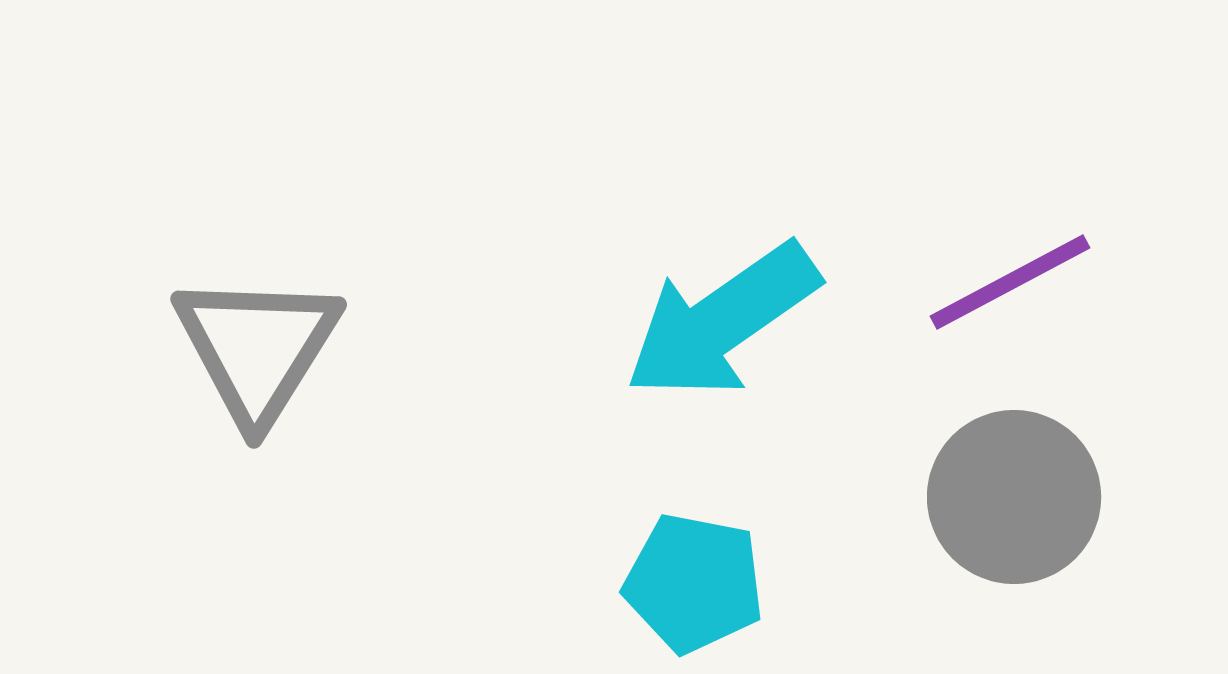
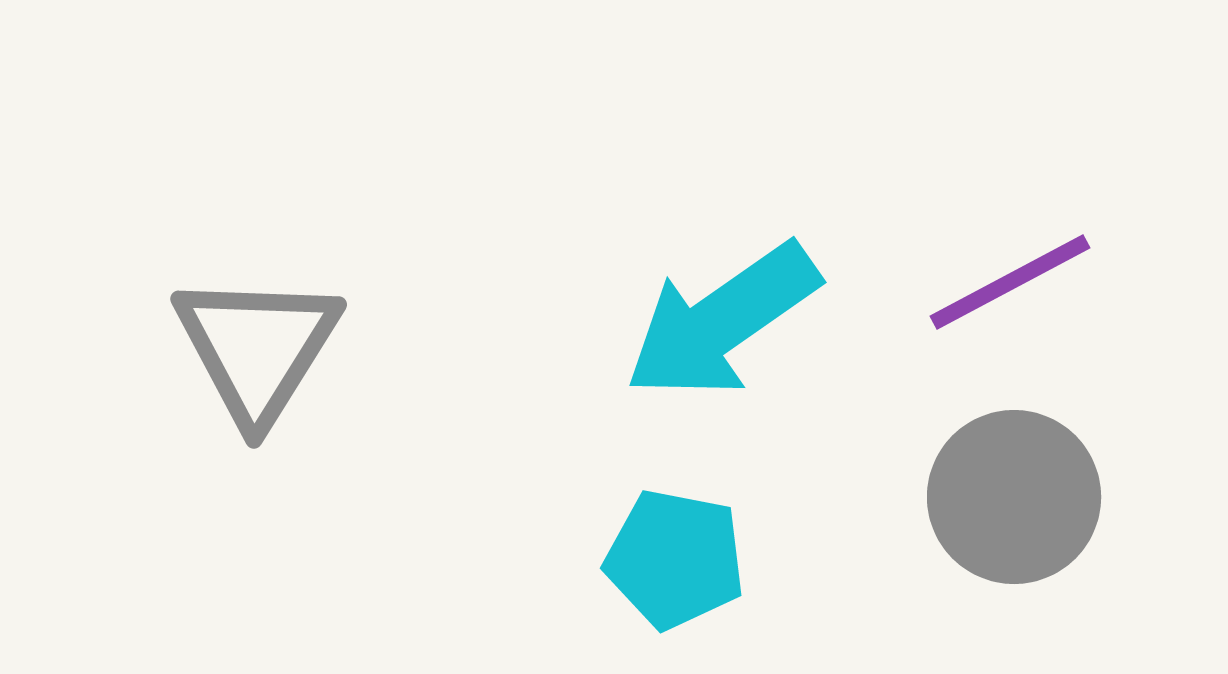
cyan pentagon: moved 19 px left, 24 px up
